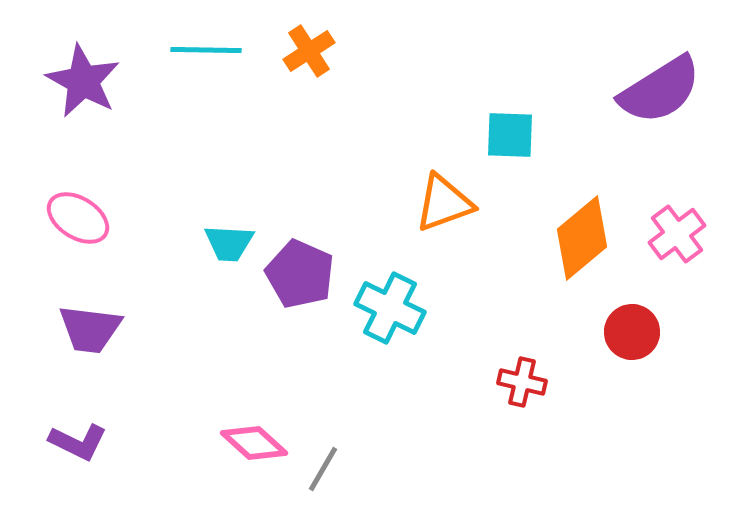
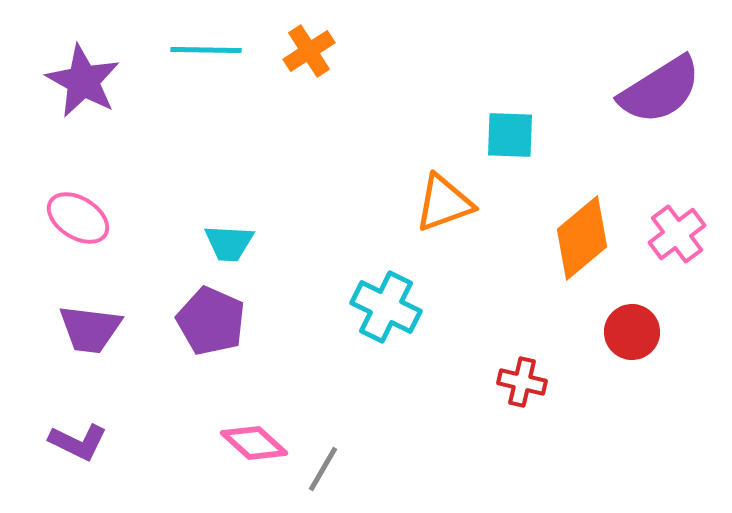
purple pentagon: moved 89 px left, 47 px down
cyan cross: moved 4 px left, 1 px up
